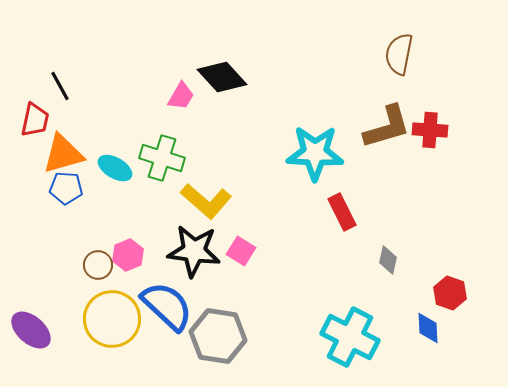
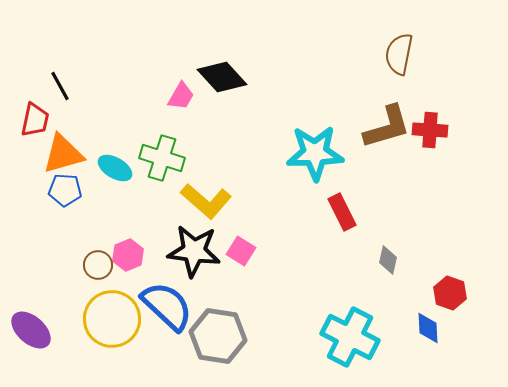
cyan star: rotated 4 degrees counterclockwise
blue pentagon: moved 1 px left, 2 px down
